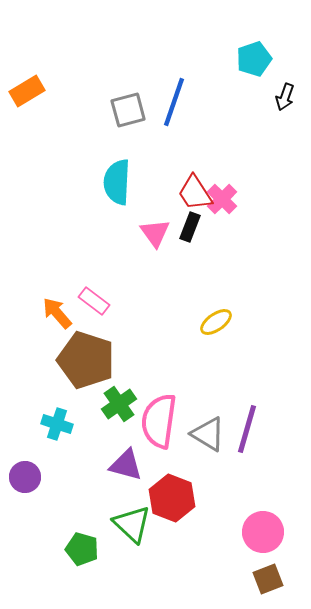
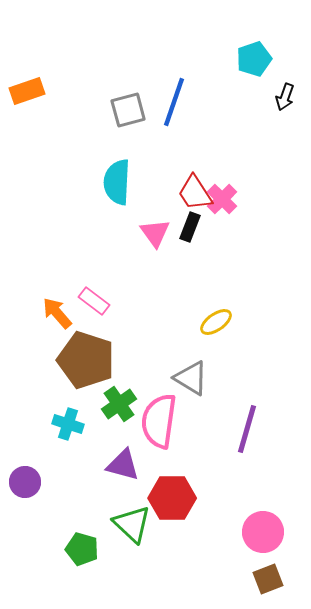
orange rectangle: rotated 12 degrees clockwise
cyan cross: moved 11 px right
gray triangle: moved 17 px left, 56 px up
purple triangle: moved 3 px left
purple circle: moved 5 px down
red hexagon: rotated 21 degrees counterclockwise
